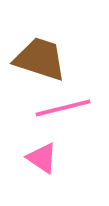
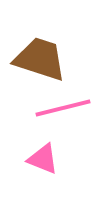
pink triangle: moved 1 px right, 1 px down; rotated 12 degrees counterclockwise
